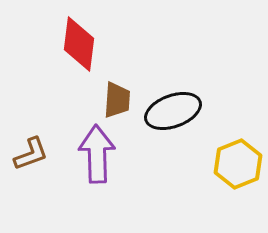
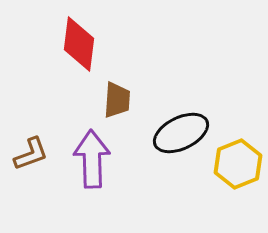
black ellipse: moved 8 px right, 22 px down; rotated 6 degrees counterclockwise
purple arrow: moved 5 px left, 5 px down
